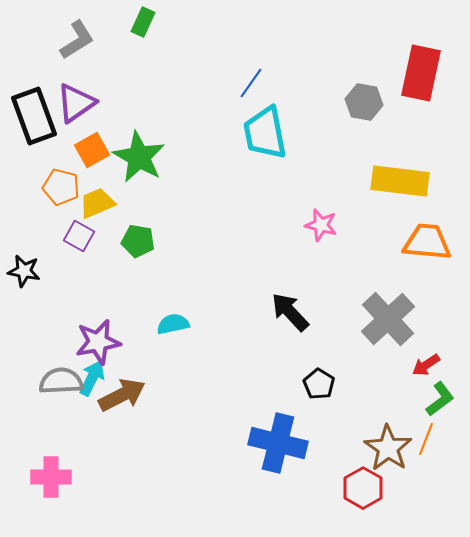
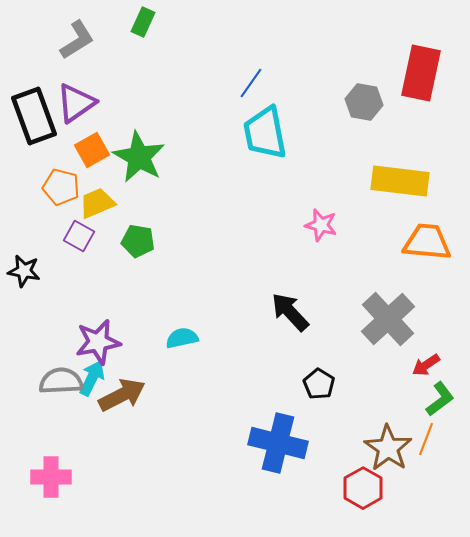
cyan semicircle: moved 9 px right, 14 px down
